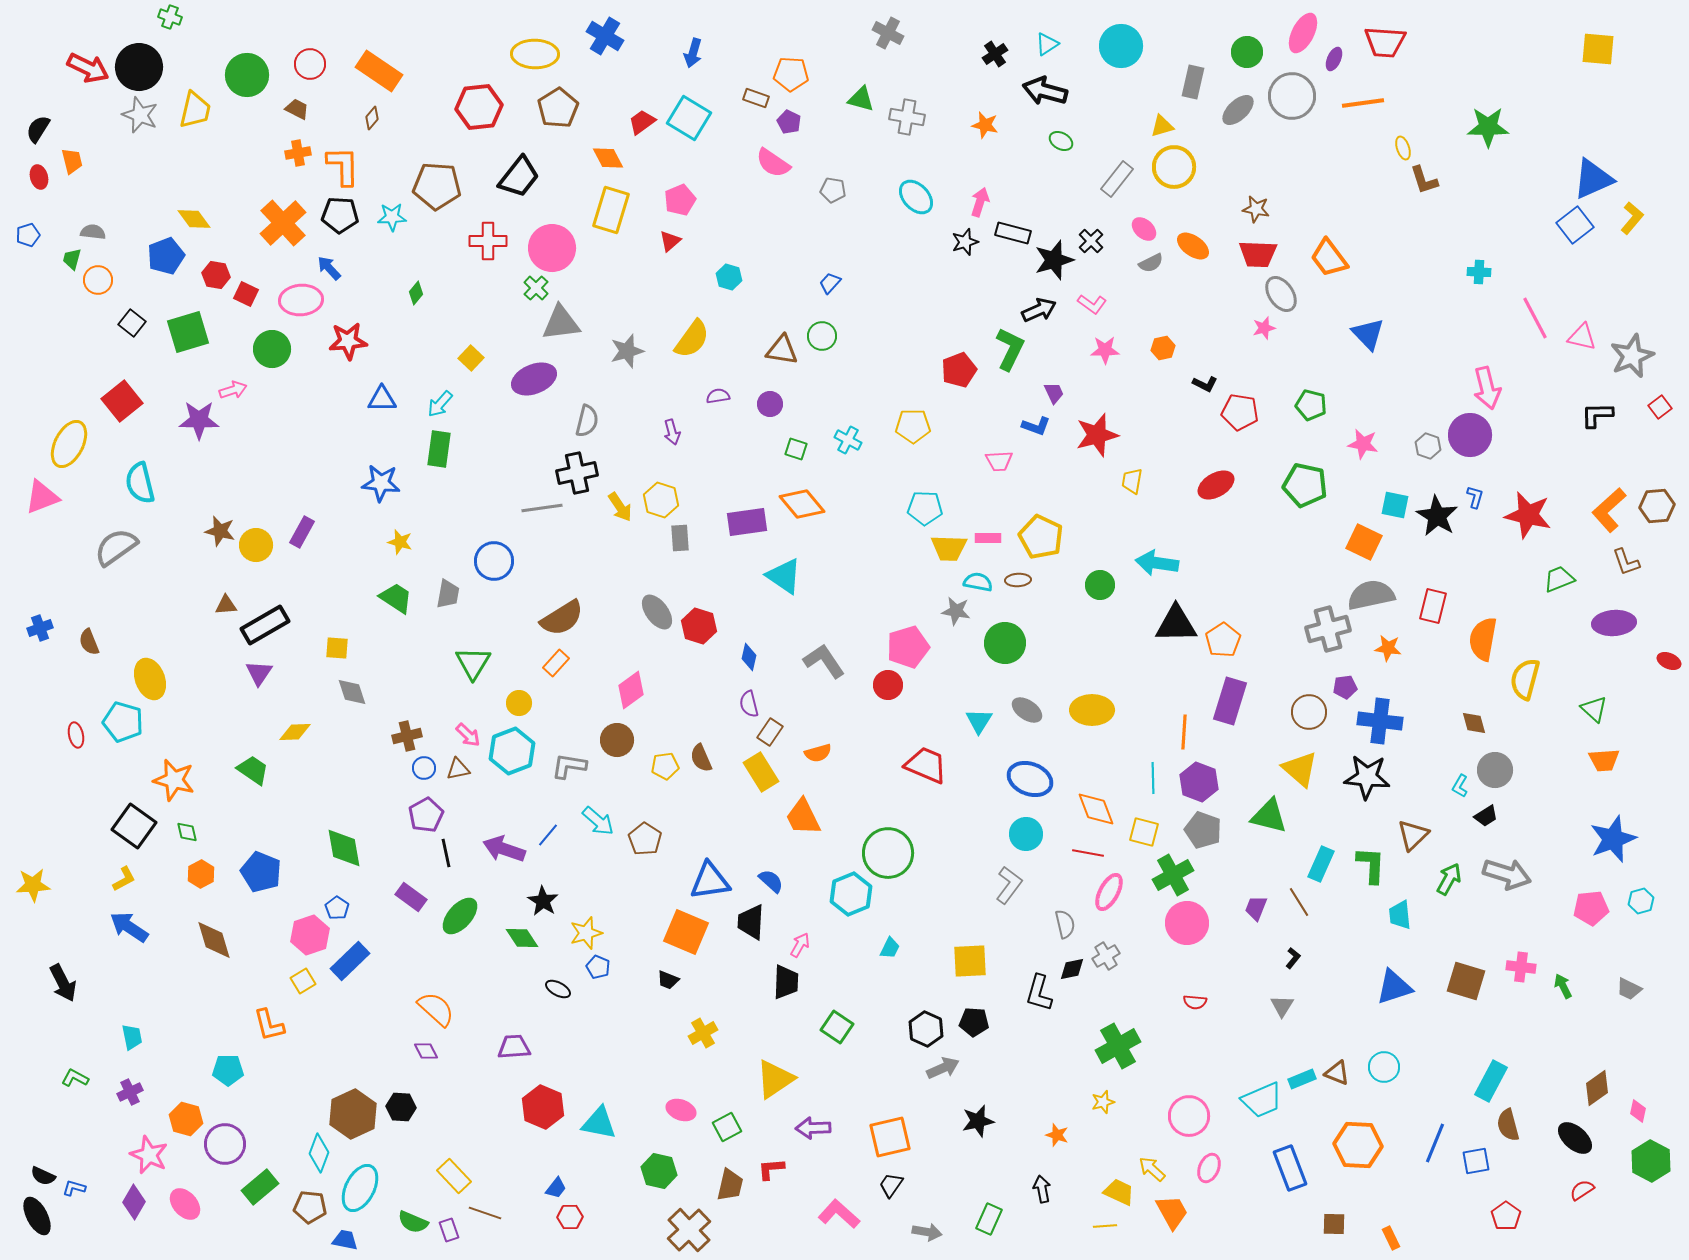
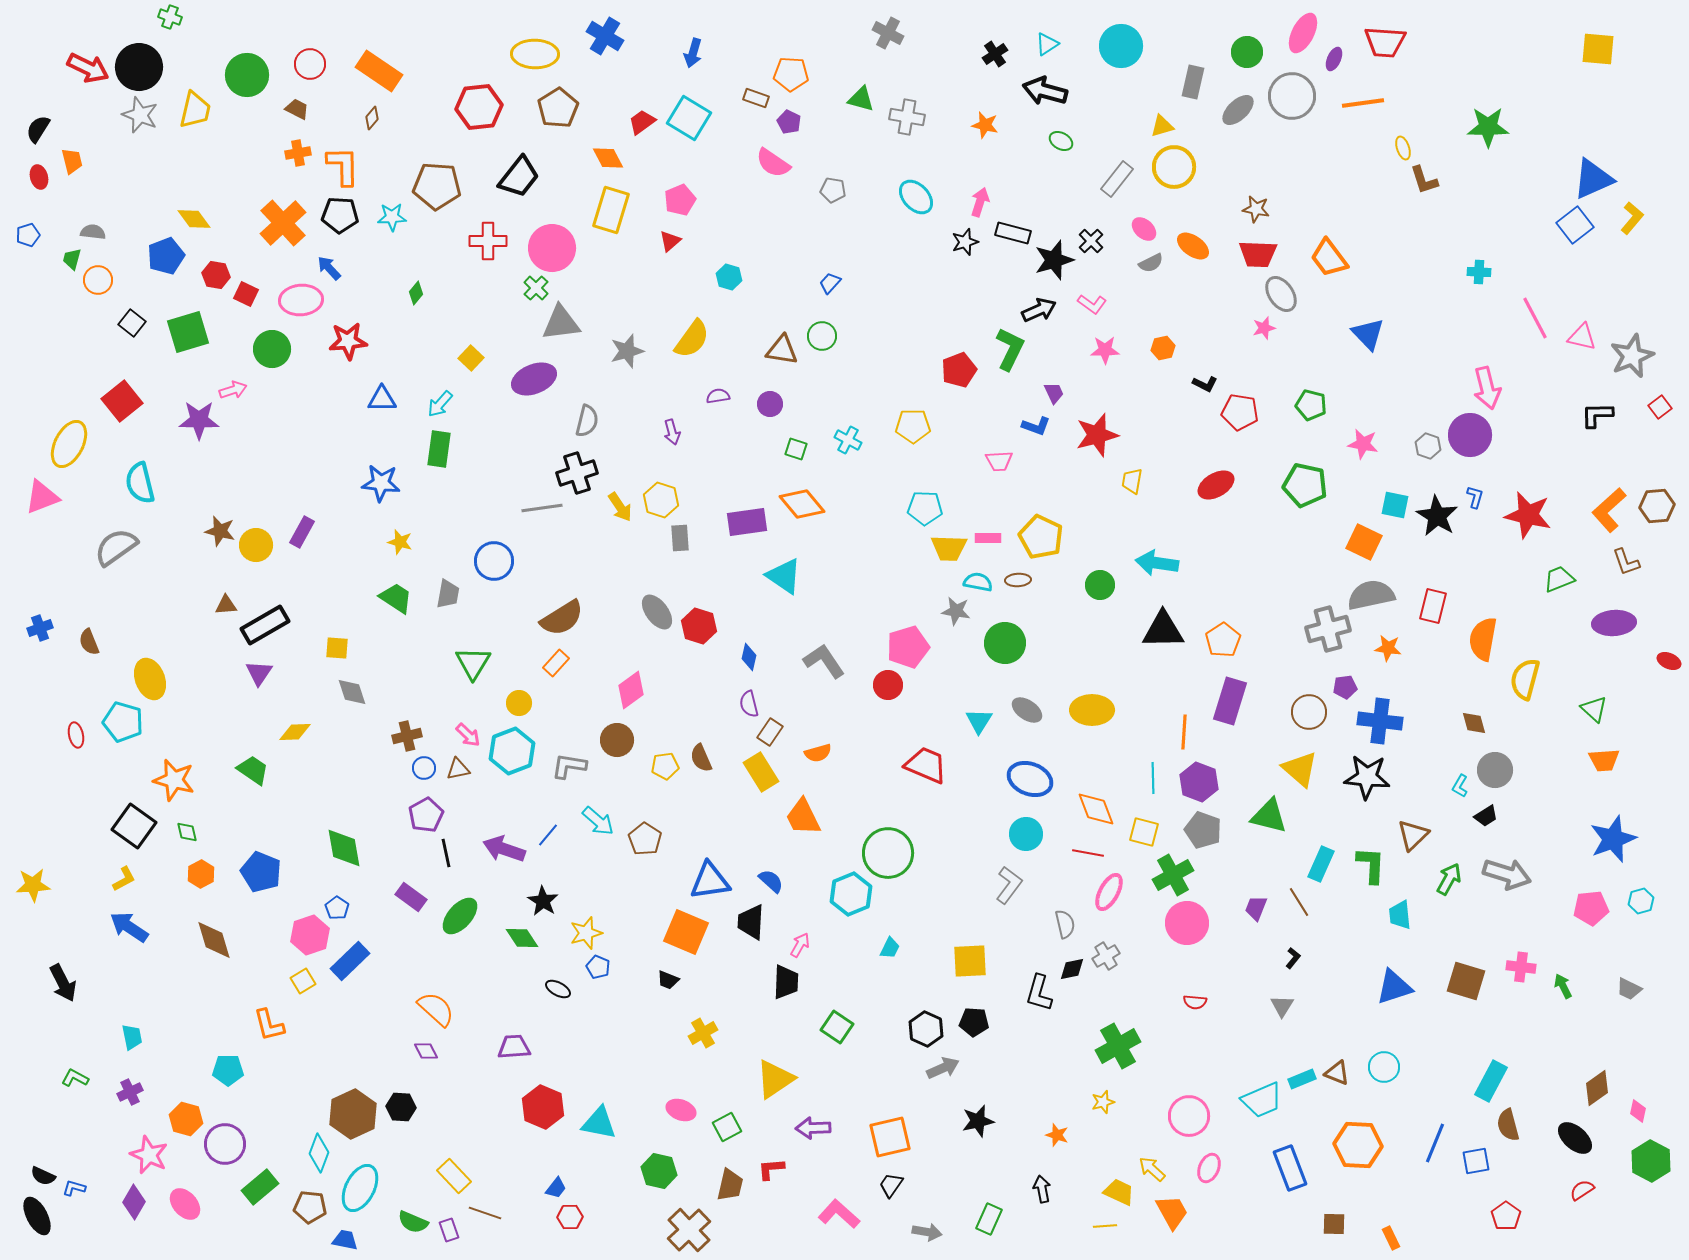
black cross at (577, 473): rotated 6 degrees counterclockwise
black triangle at (1176, 624): moved 13 px left, 6 px down
